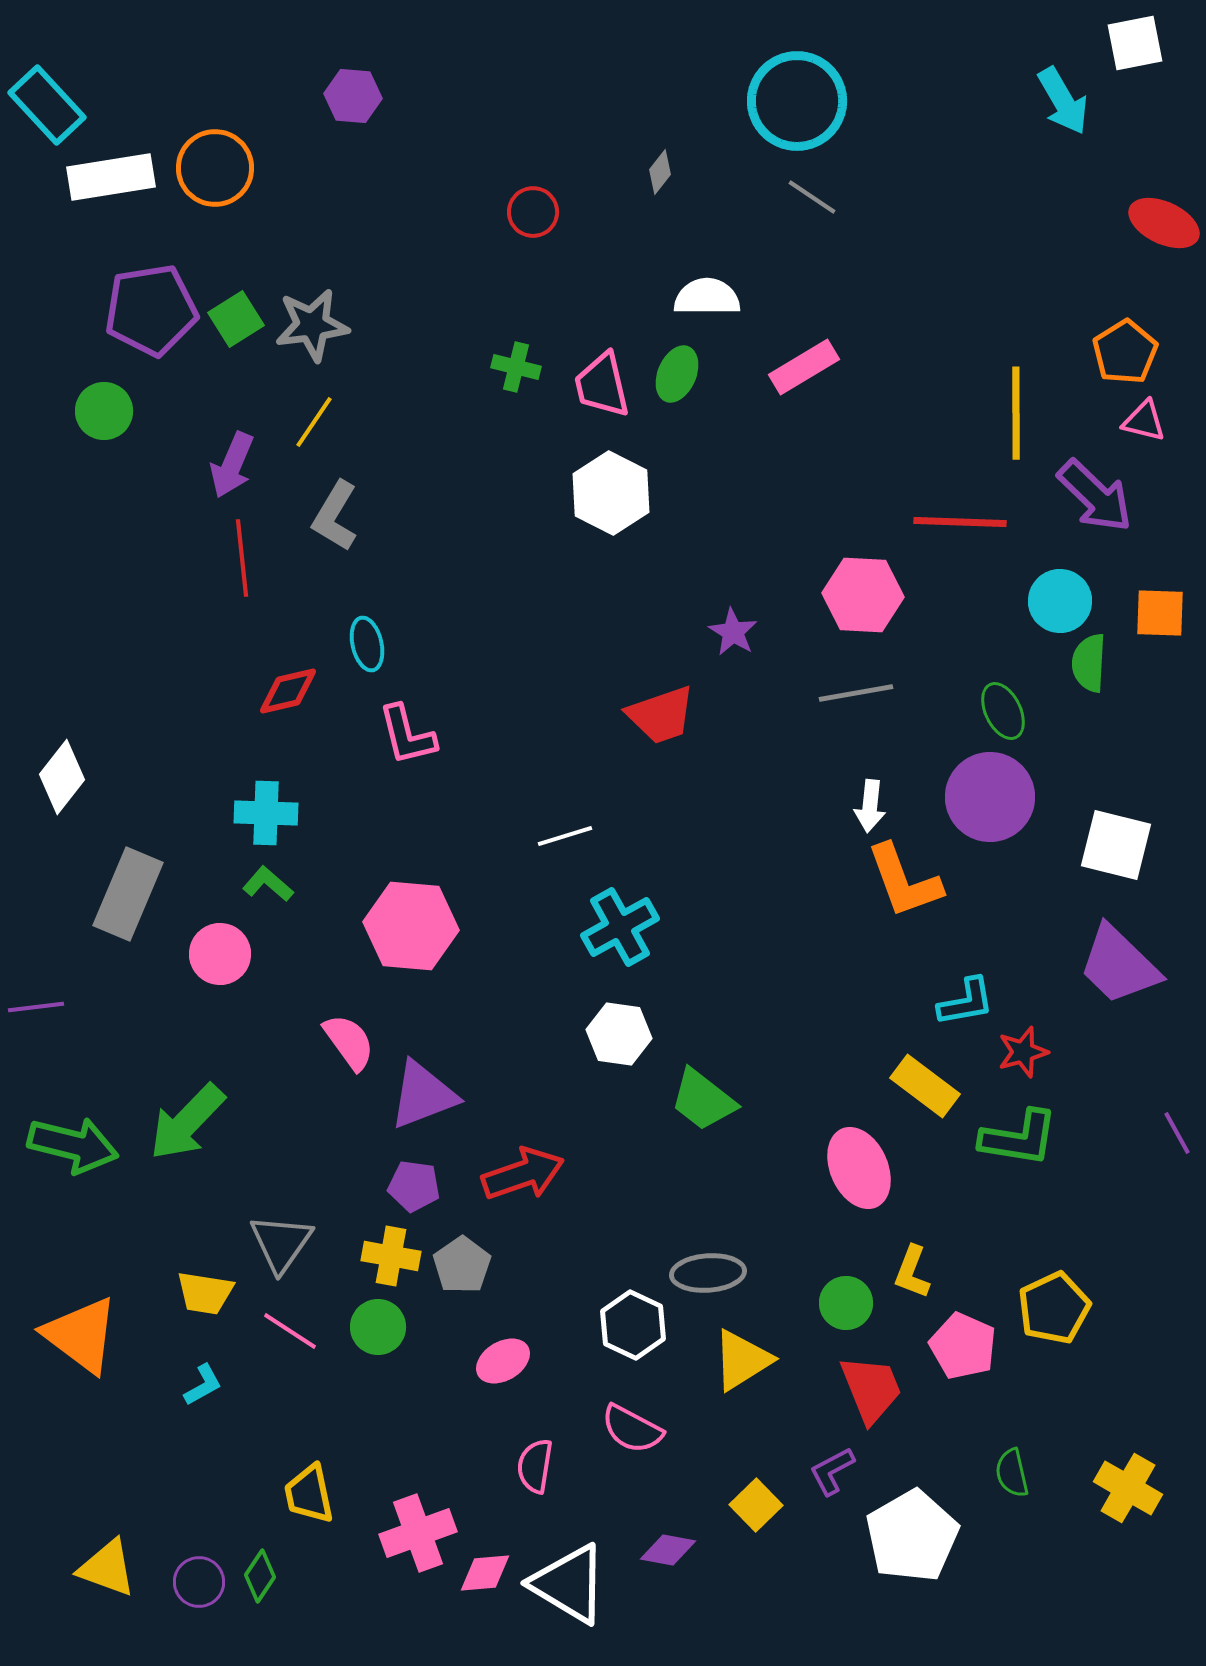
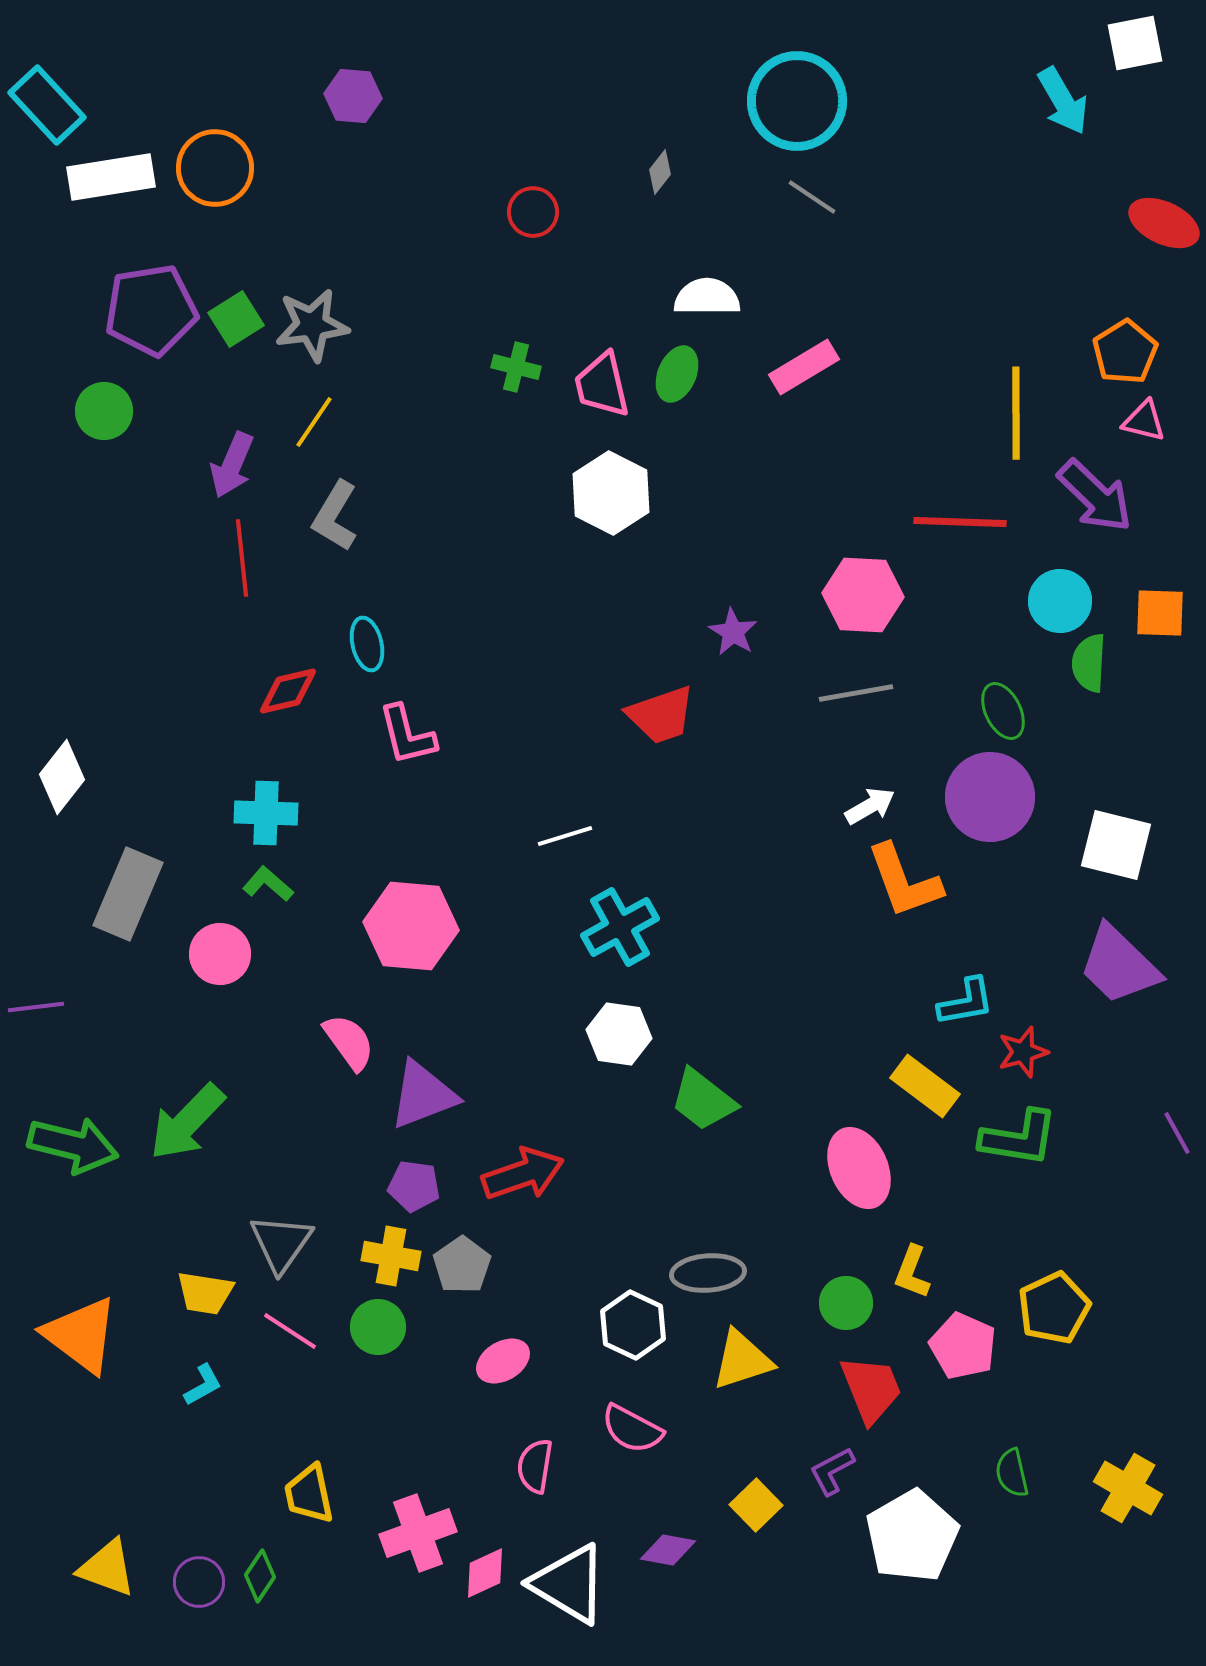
white arrow at (870, 806): rotated 126 degrees counterclockwise
yellow triangle at (742, 1360): rotated 14 degrees clockwise
pink diamond at (485, 1573): rotated 20 degrees counterclockwise
